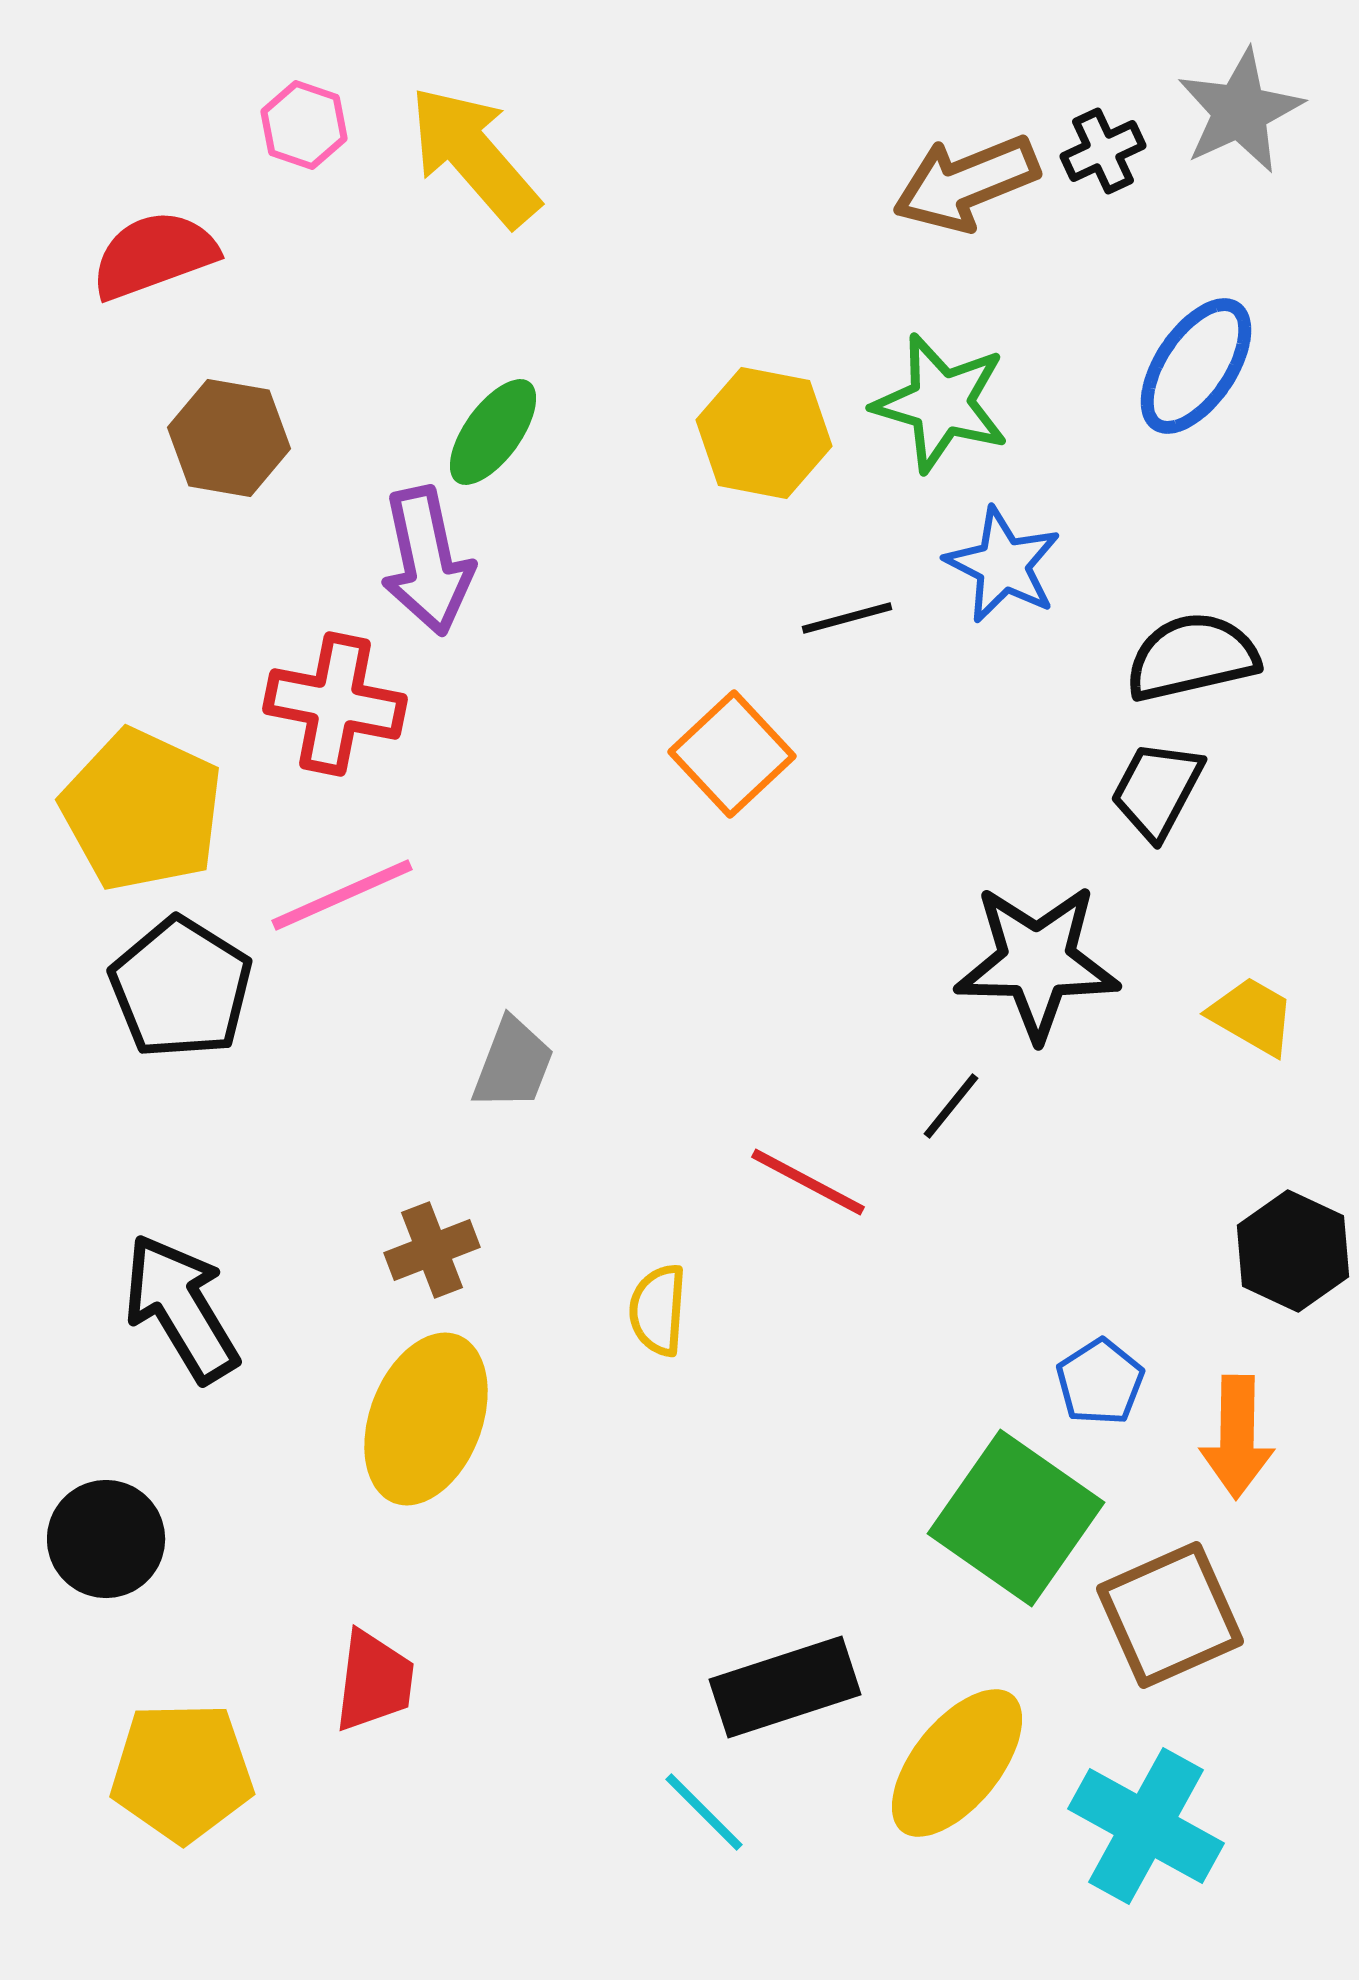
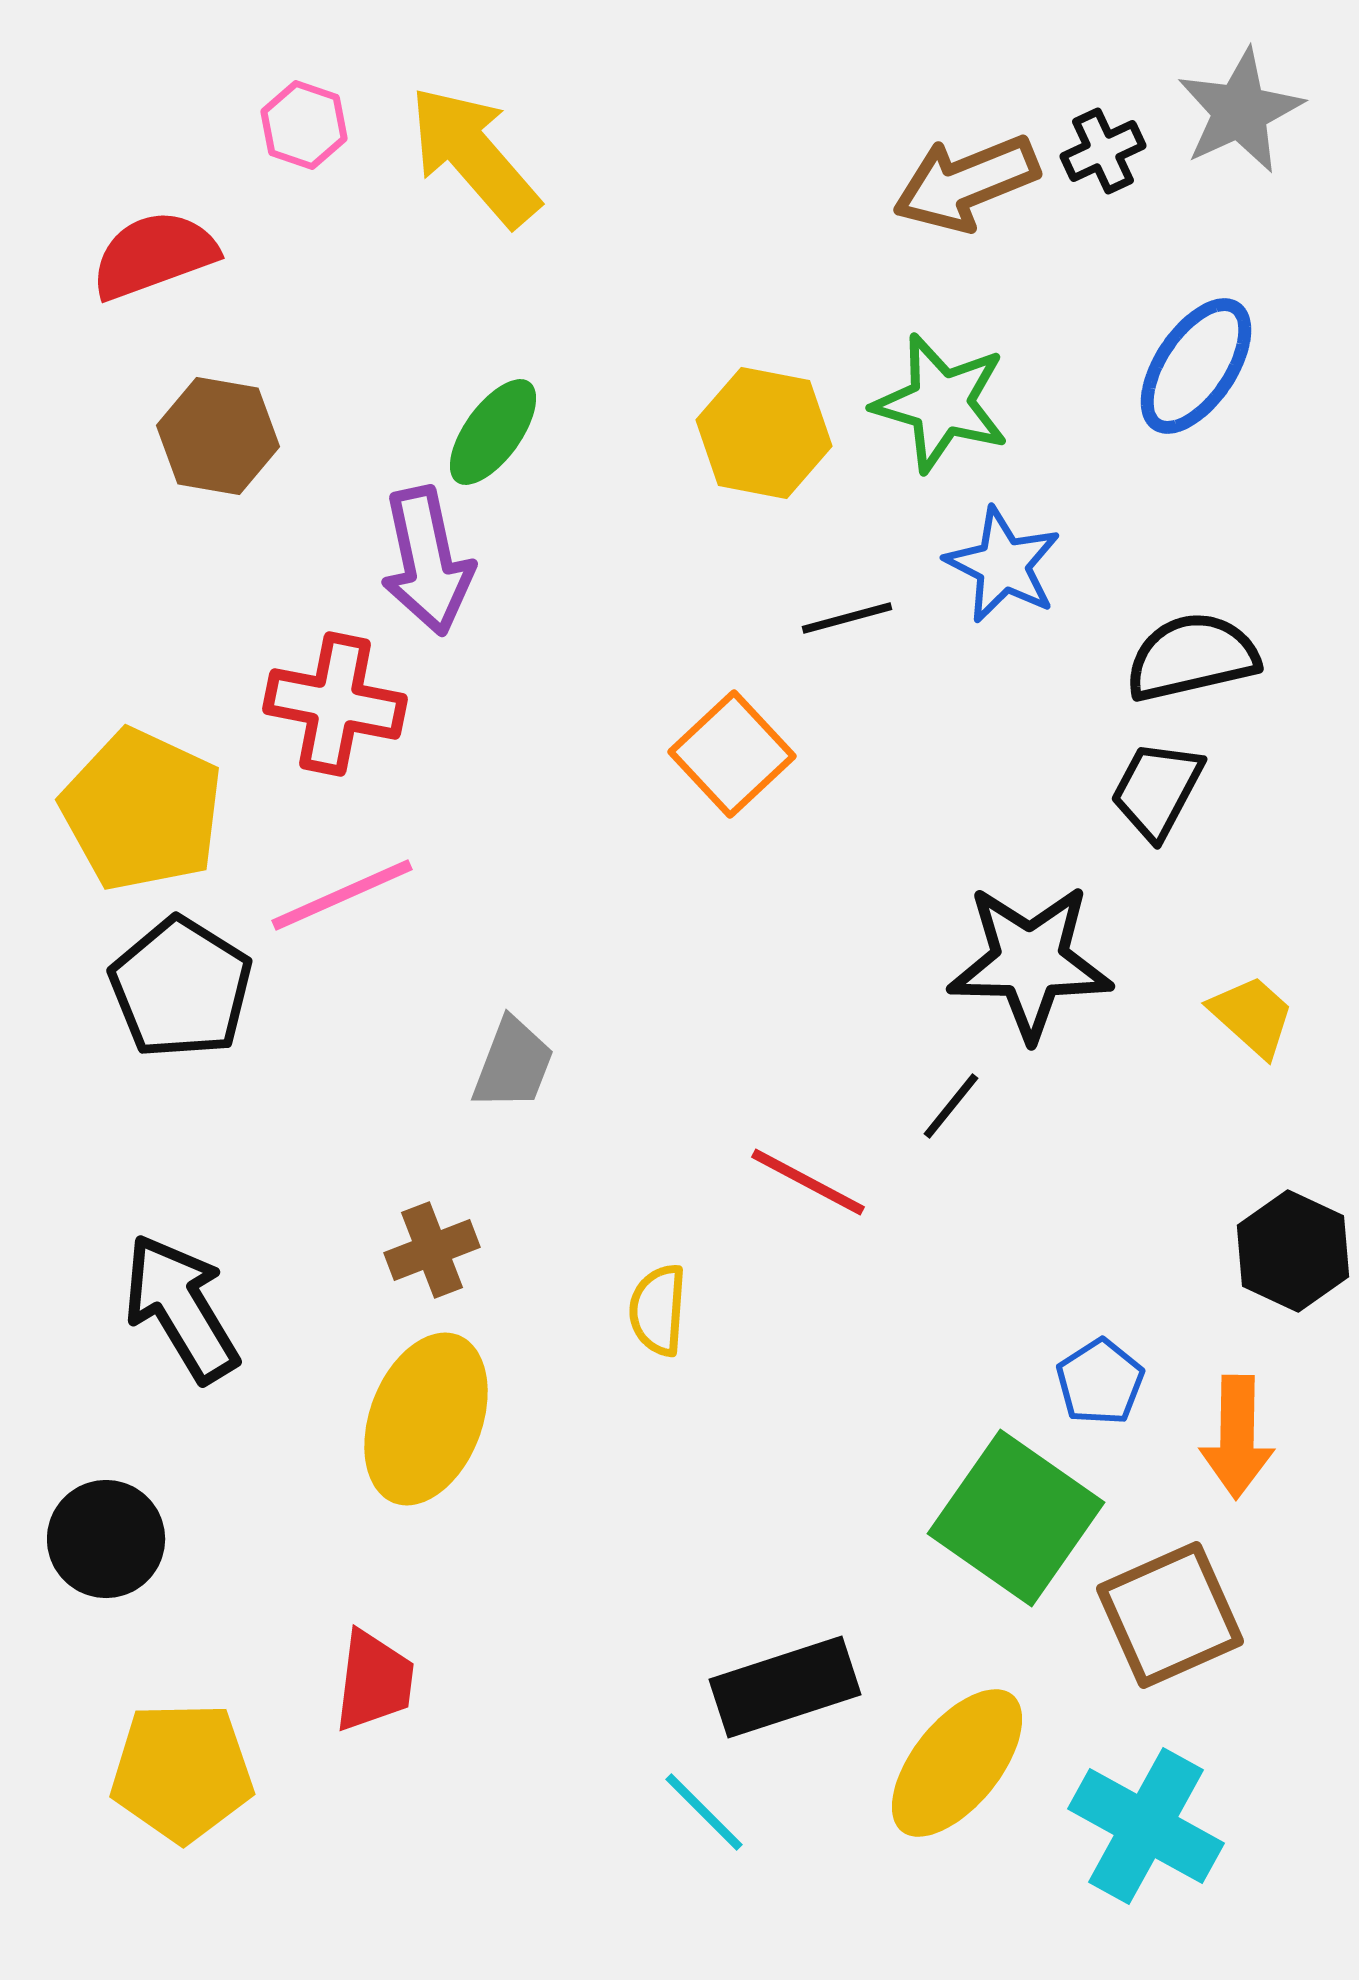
brown hexagon at (229, 438): moved 11 px left, 2 px up
black star at (1037, 962): moved 7 px left
yellow trapezoid at (1252, 1016): rotated 12 degrees clockwise
